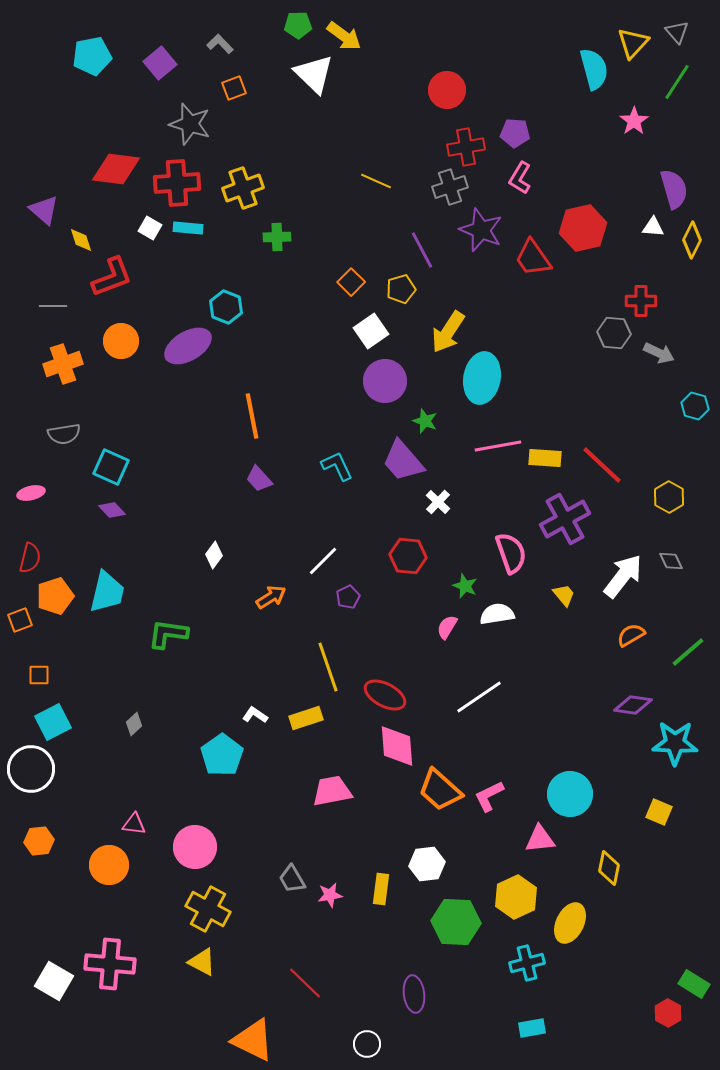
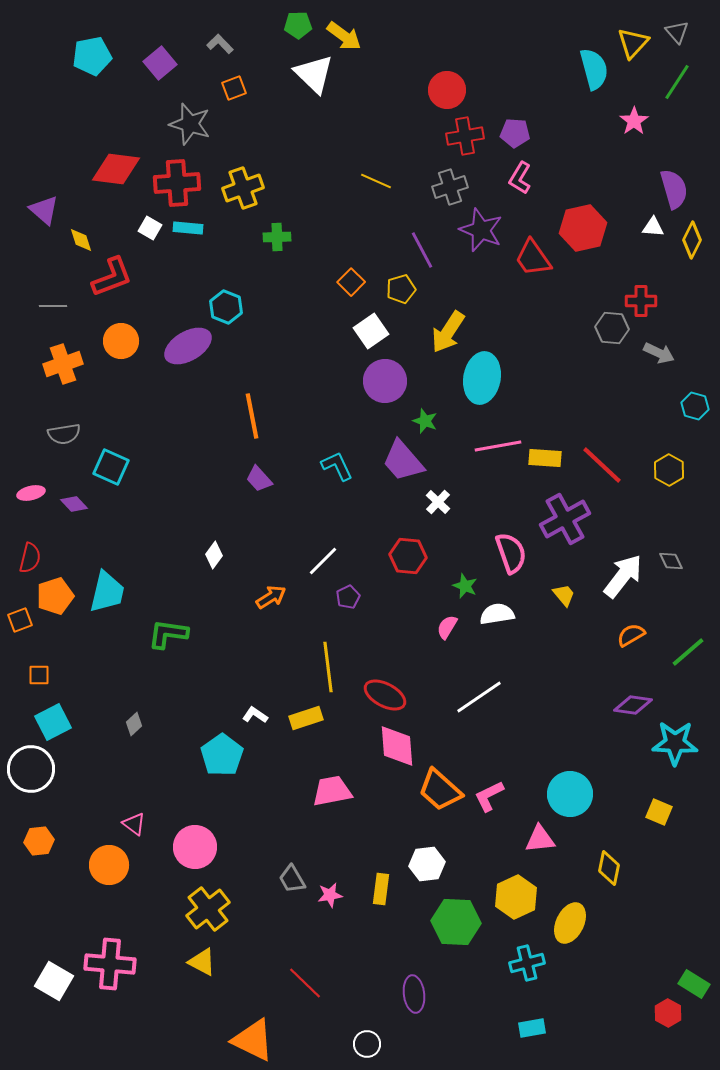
red cross at (466, 147): moved 1 px left, 11 px up
gray hexagon at (614, 333): moved 2 px left, 5 px up
yellow hexagon at (669, 497): moved 27 px up
purple diamond at (112, 510): moved 38 px left, 6 px up
yellow line at (328, 667): rotated 12 degrees clockwise
pink triangle at (134, 824): rotated 30 degrees clockwise
yellow cross at (208, 909): rotated 24 degrees clockwise
